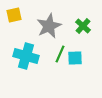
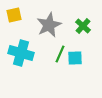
gray star: moved 1 px up
cyan cross: moved 5 px left, 3 px up
